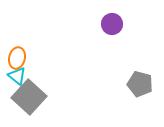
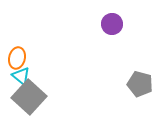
cyan triangle: moved 4 px right
